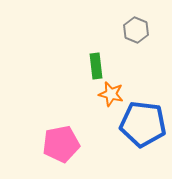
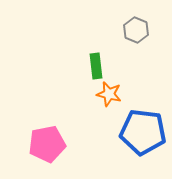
orange star: moved 2 px left
blue pentagon: moved 8 px down
pink pentagon: moved 14 px left
